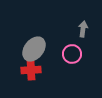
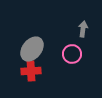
gray ellipse: moved 2 px left
red cross: moved 1 px down
